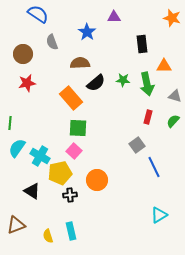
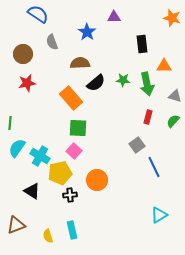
cyan rectangle: moved 1 px right, 1 px up
